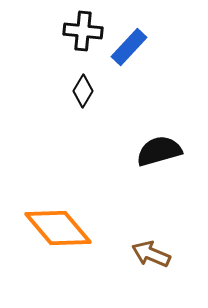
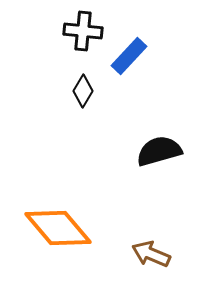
blue rectangle: moved 9 px down
